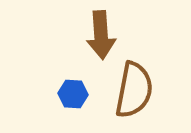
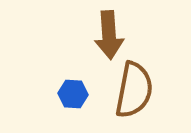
brown arrow: moved 8 px right
